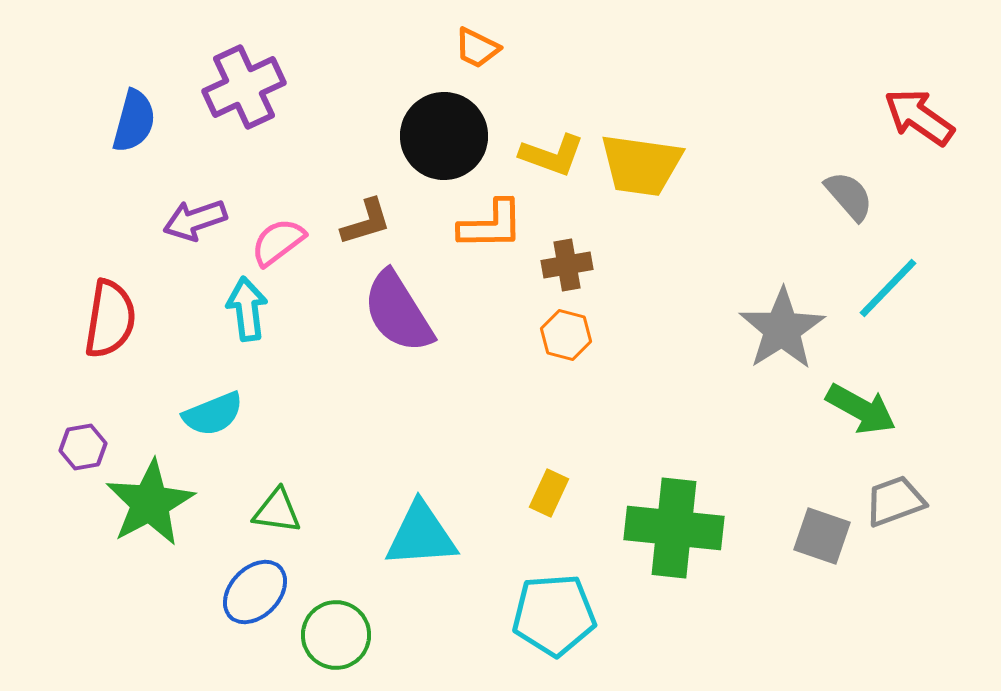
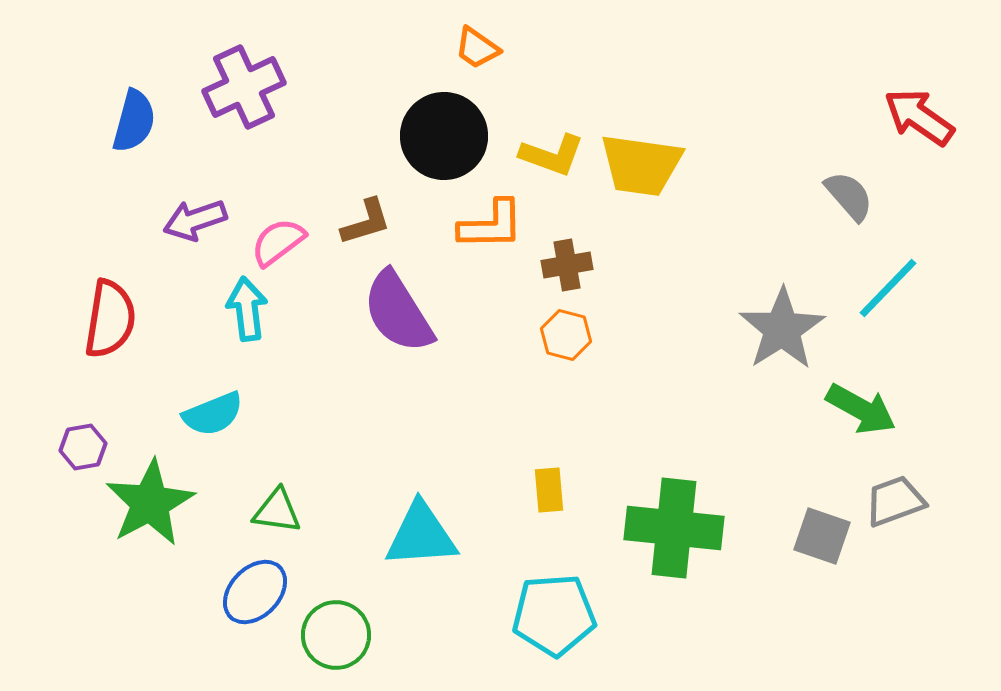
orange trapezoid: rotated 9 degrees clockwise
yellow rectangle: moved 3 px up; rotated 30 degrees counterclockwise
